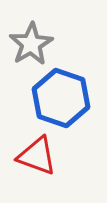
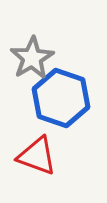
gray star: moved 1 px right, 14 px down
